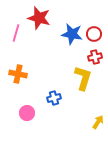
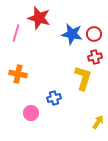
pink circle: moved 4 px right
